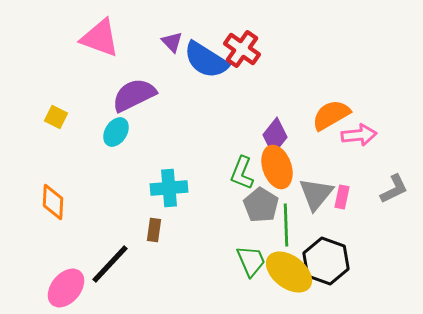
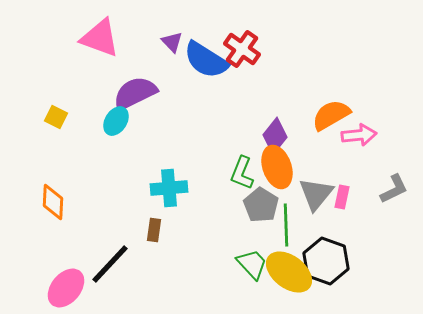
purple semicircle: moved 1 px right, 2 px up
cyan ellipse: moved 11 px up
green trapezoid: moved 1 px right, 3 px down; rotated 20 degrees counterclockwise
